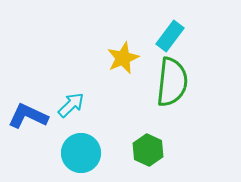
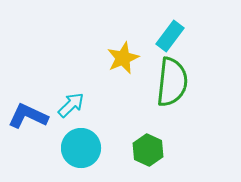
cyan circle: moved 5 px up
